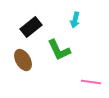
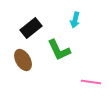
black rectangle: moved 1 px down
